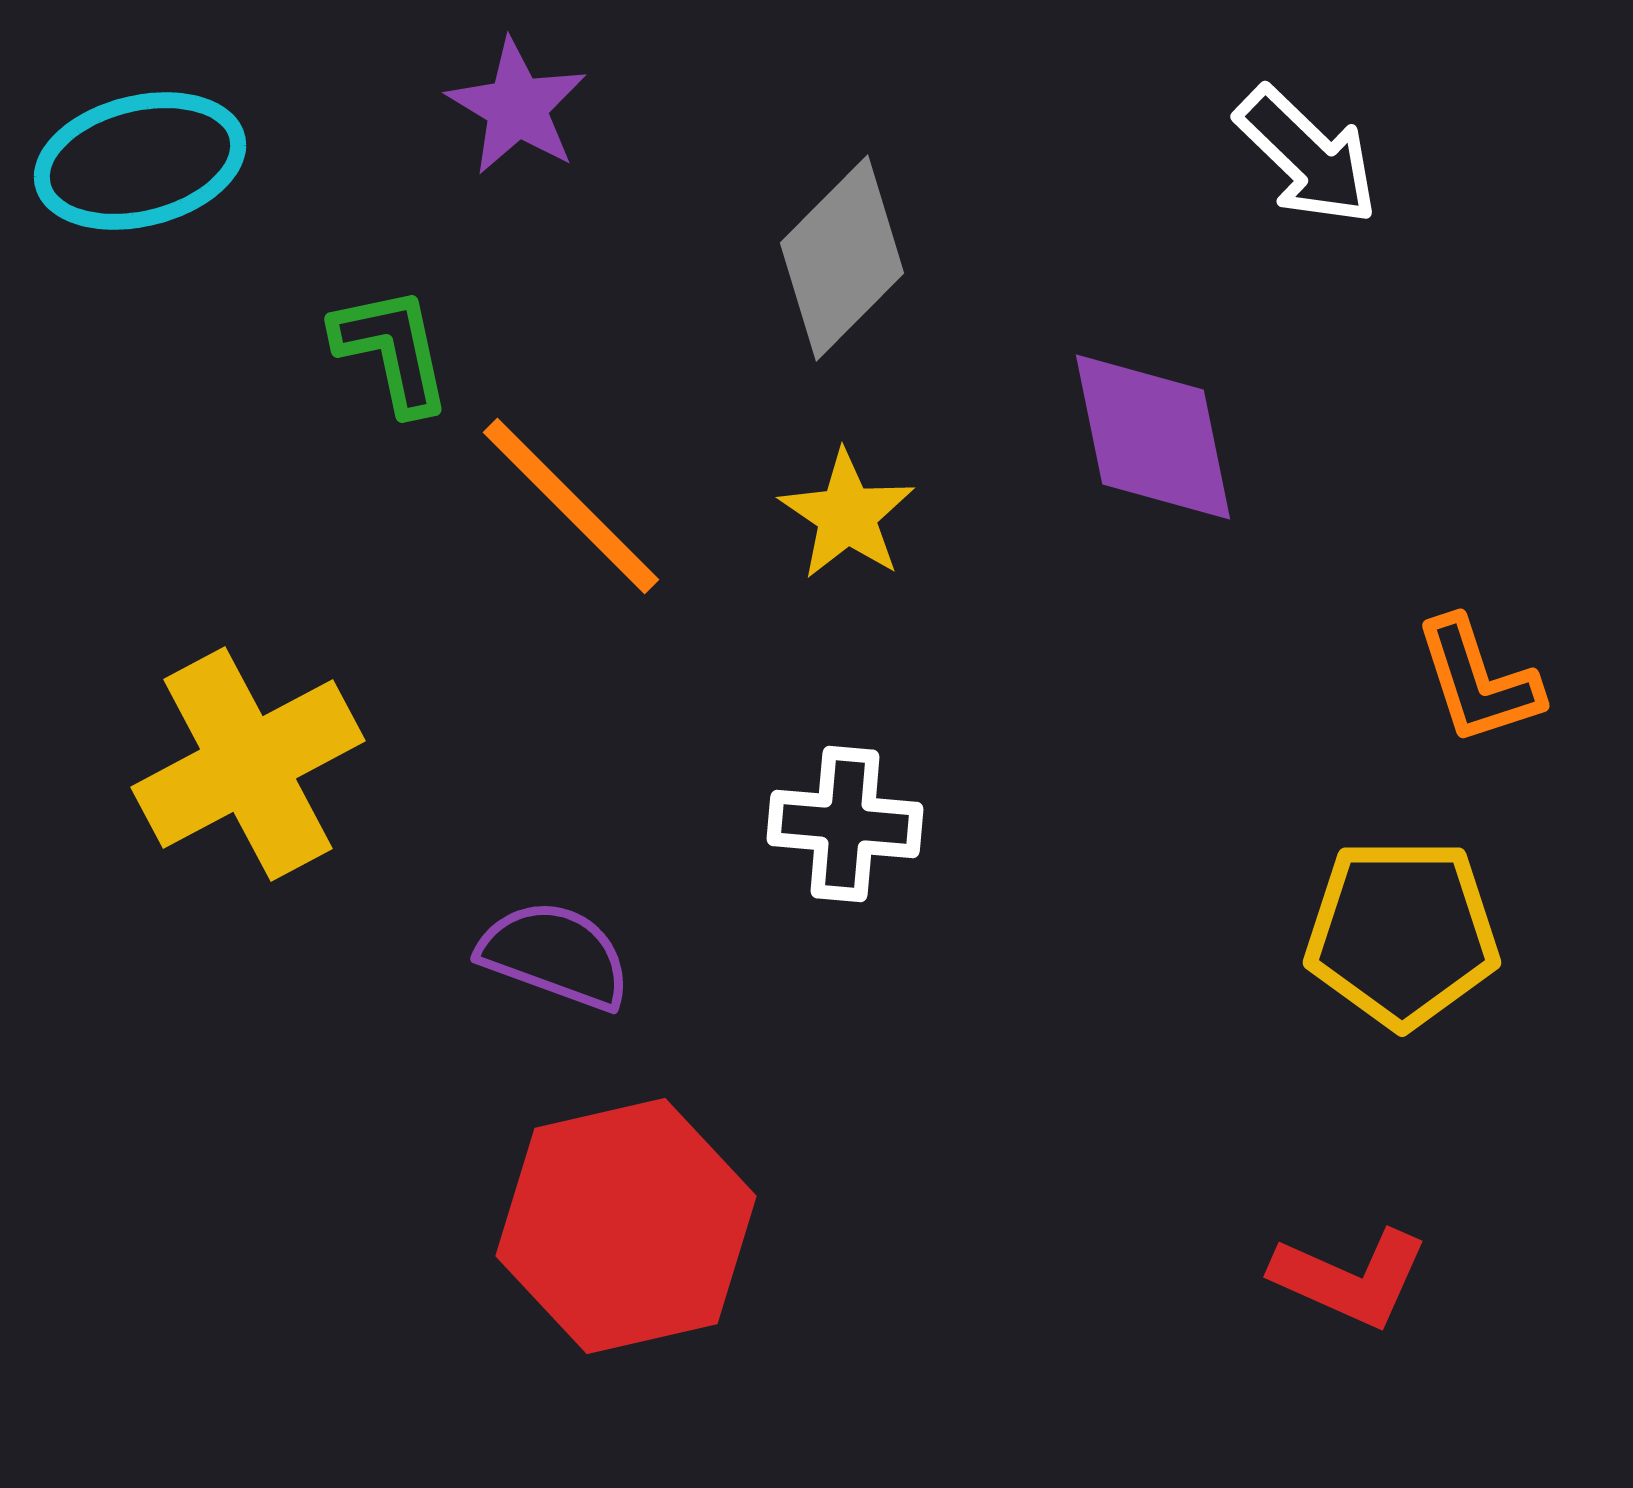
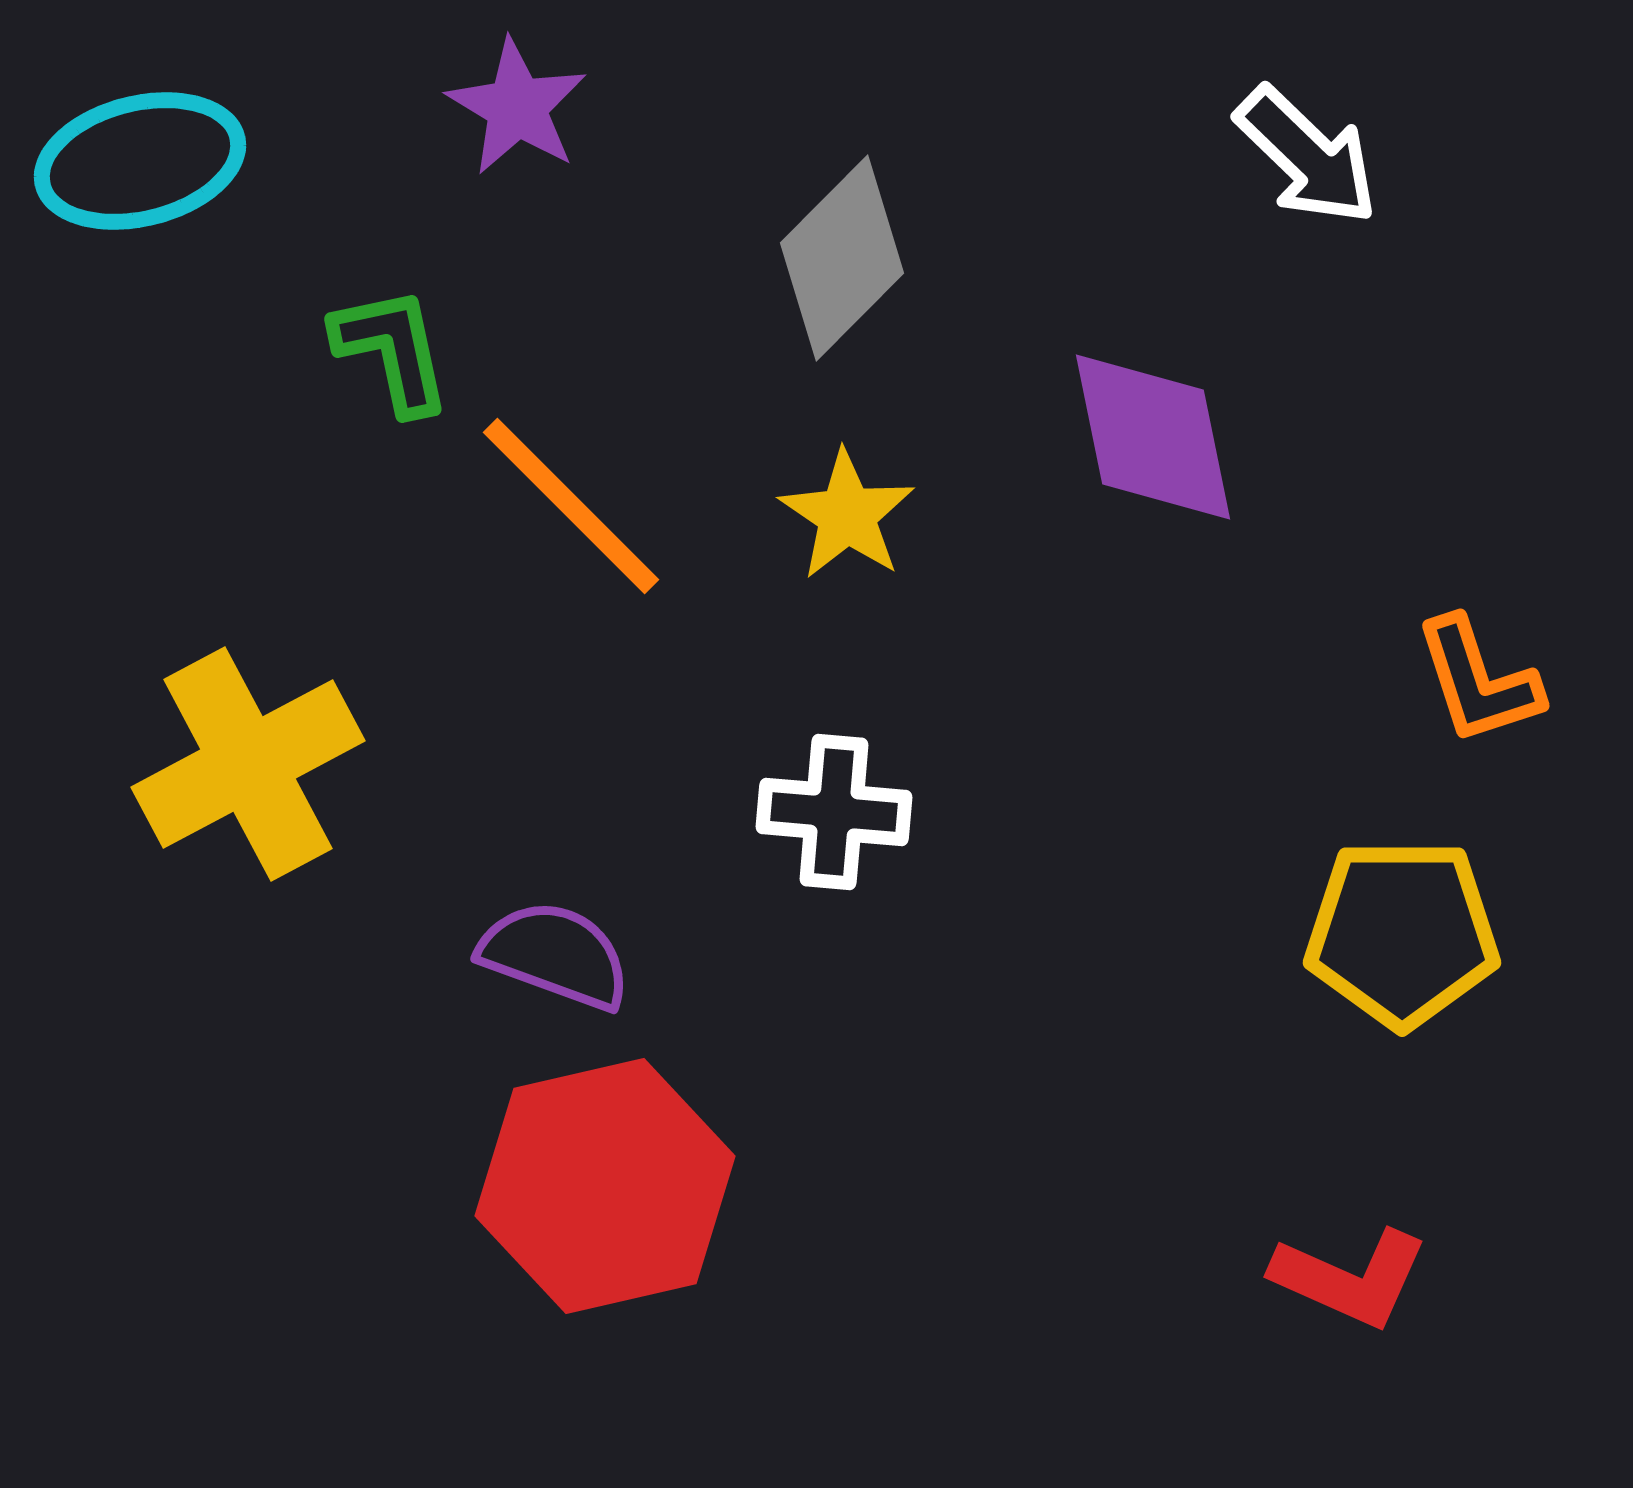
white cross: moved 11 px left, 12 px up
red hexagon: moved 21 px left, 40 px up
